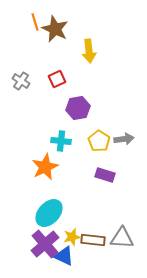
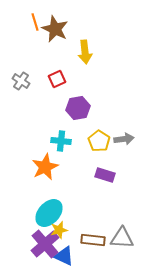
yellow arrow: moved 4 px left, 1 px down
yellow star: moved 13 px left, 7 px up
